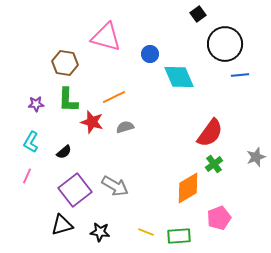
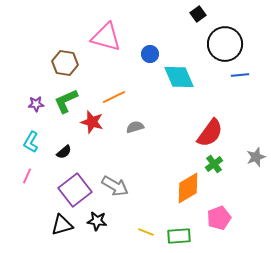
green L-shape: moved 2 px left, 1 px down; rotated 64 degrees clockwise
gray semicircle: moved 10 px right
black star: moved 3 px left, 11 px up
